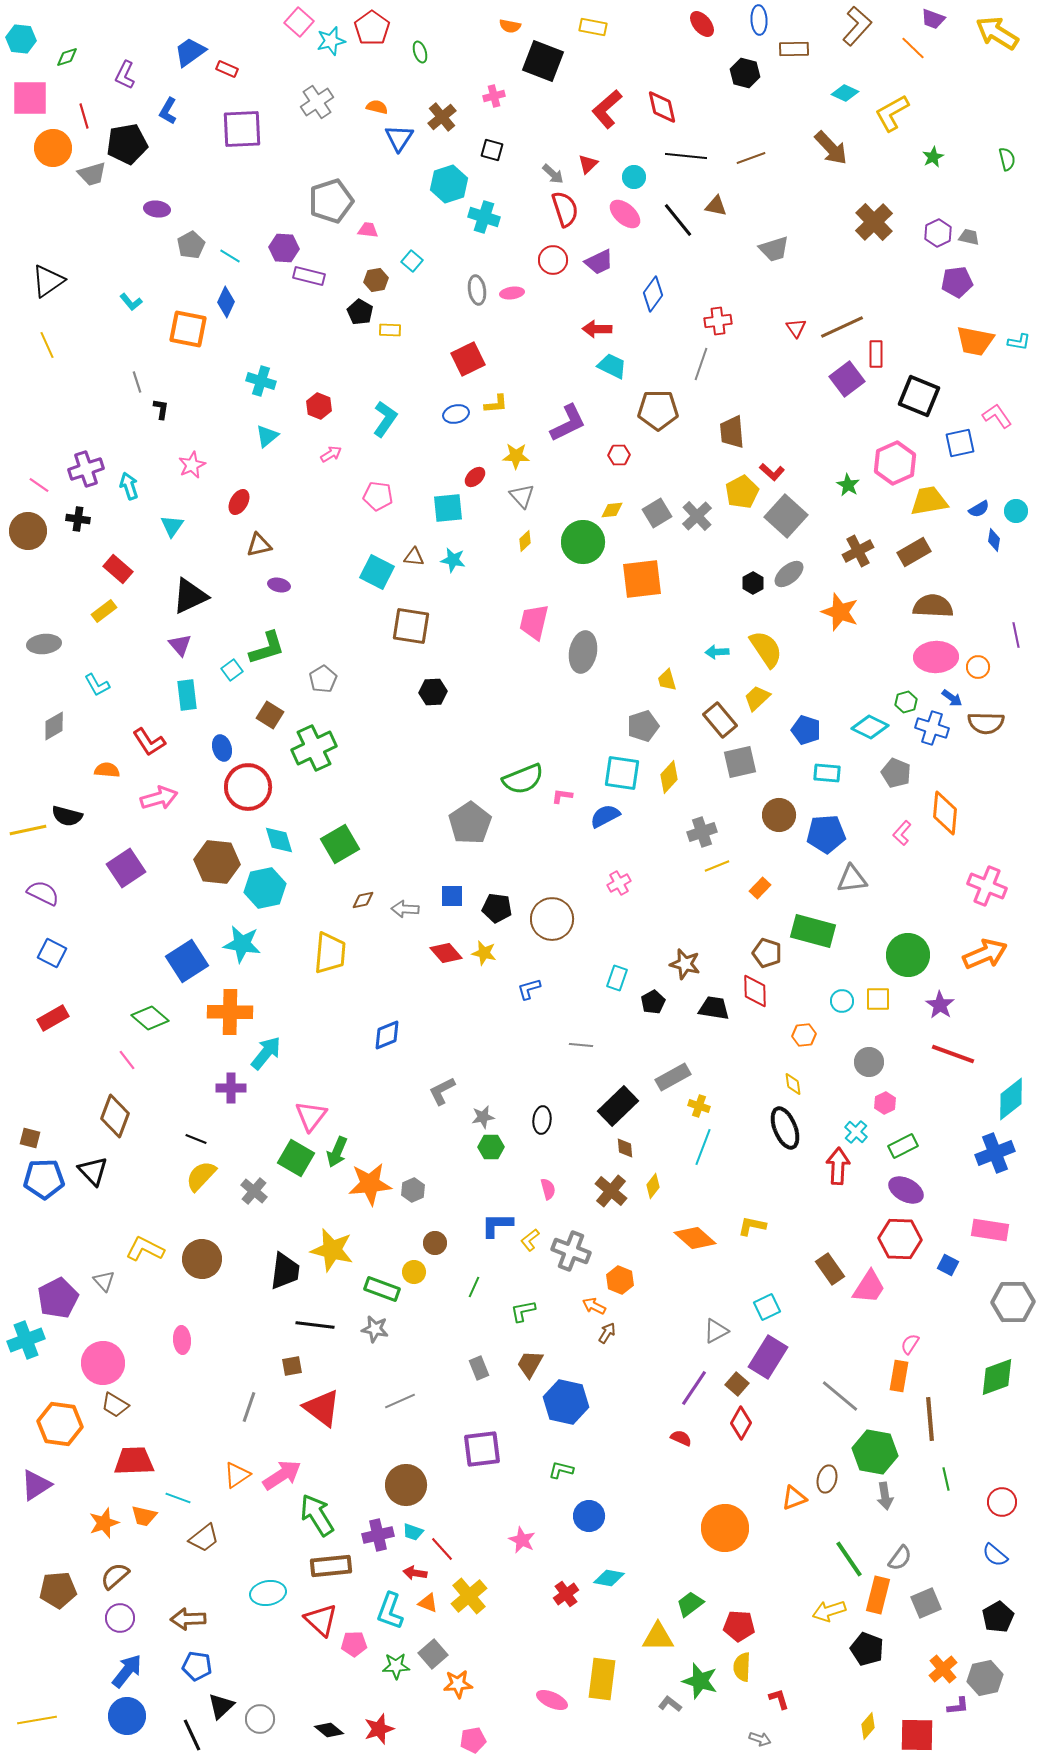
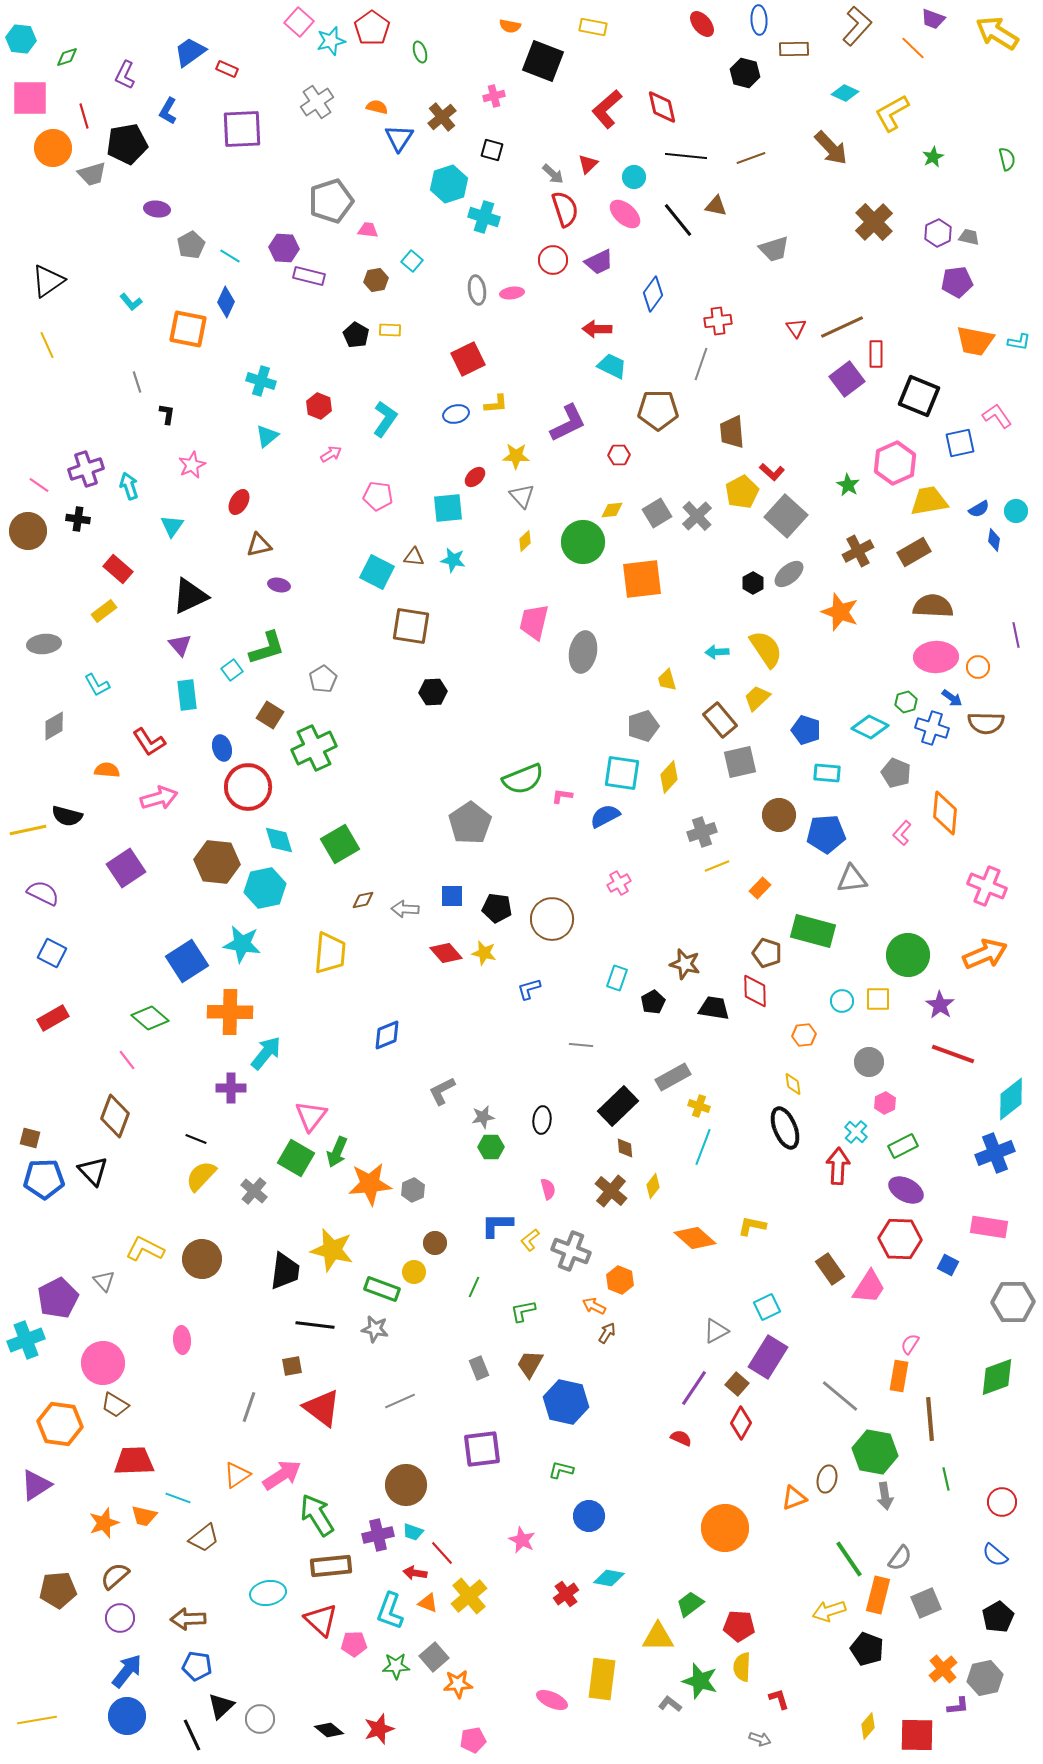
black pentagon at (360, 312): moved 4 px left, 23 px down
black L-shape at (161, 409): moved 6 px right, 5 px down
pink rectangle at (990, 1230): moved 1 px left, 3 px up
red line at (442, 1549): moved 4 px down
gray square at (433, 1654): moved 1 px right, 3 px down
